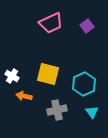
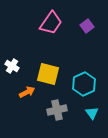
pink trapezoid: rotated 30 degrees counterclockwise
white cross: moved 10 px up
orange arrow: moved 3 px right, 4 px up; rotated 140 degrees clockwise
cyan triangle: moved 1 px down
